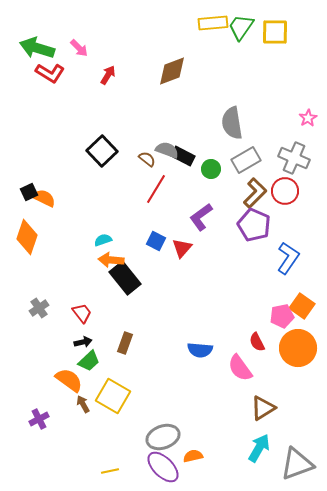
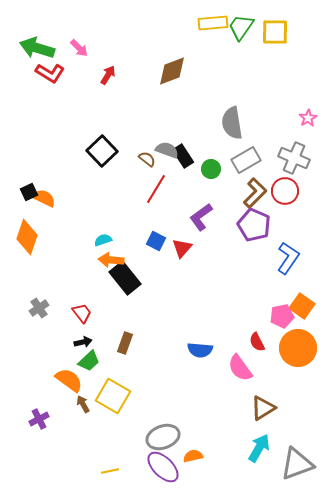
black rectangle at (183, 156): rotated 30 degrees clockwise
